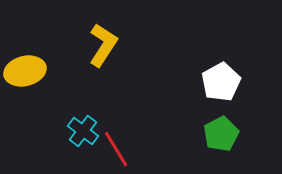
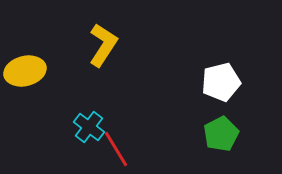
white pentagon: rotated 15 degrees clockwise
cyan cross: moved 6 px right, 4 px up
